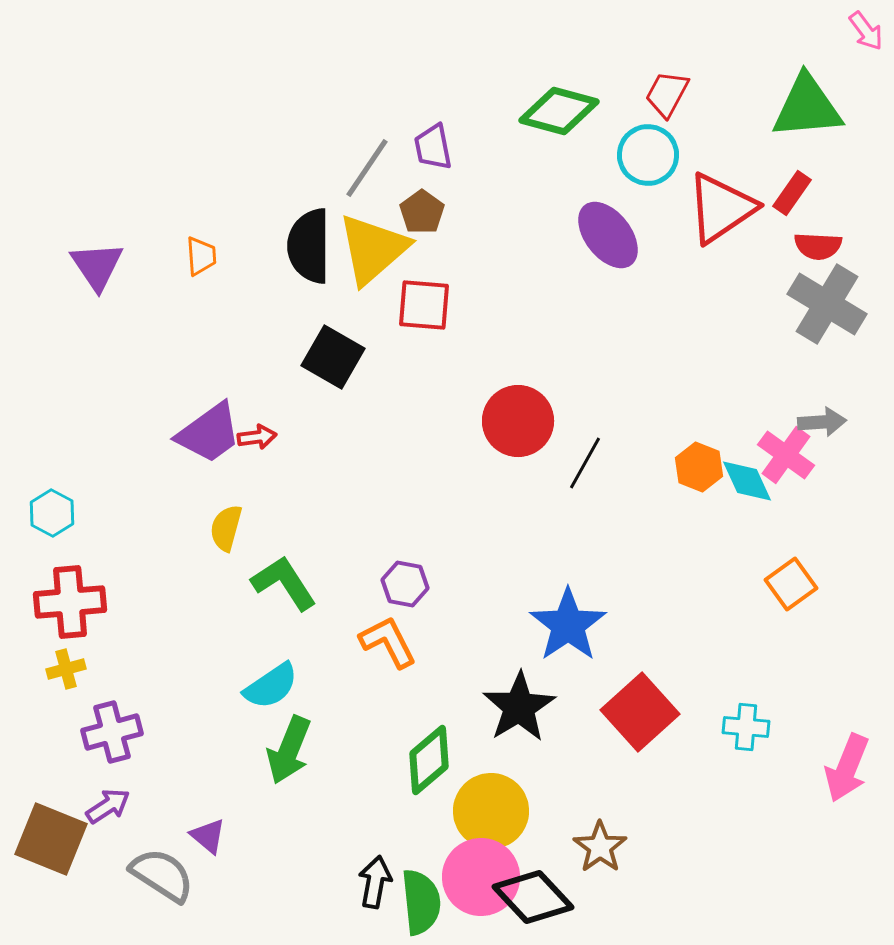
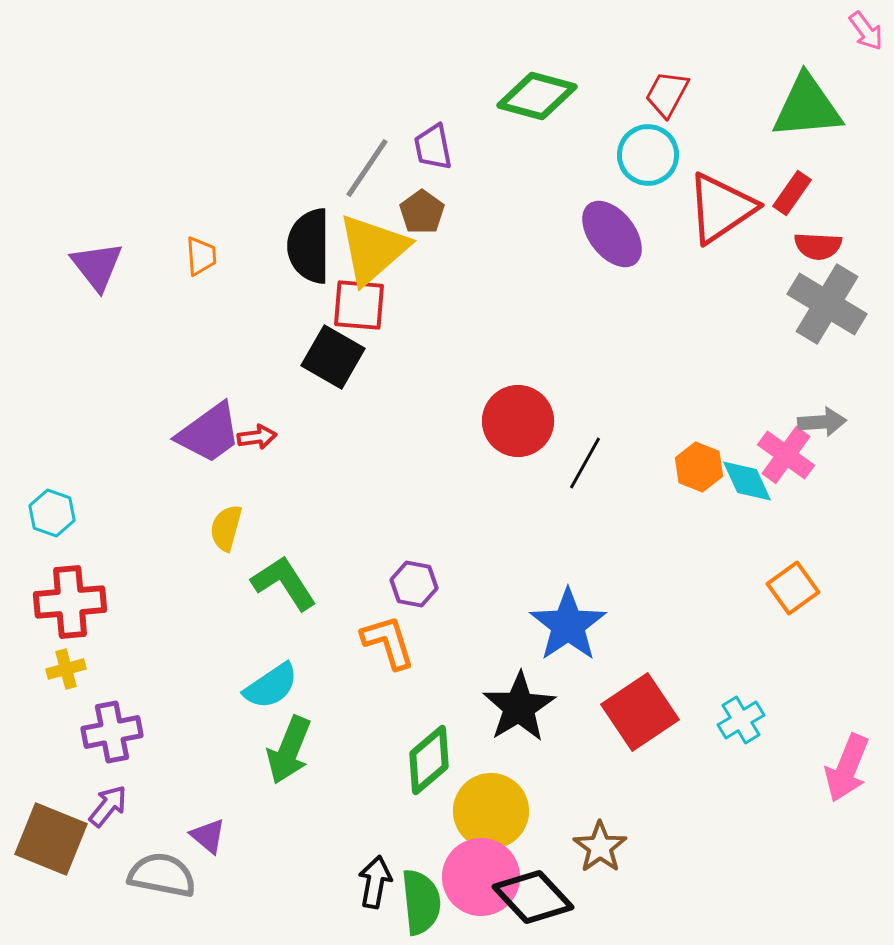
green diamond at (559, 111): moved 22 px left, 15 px up
purple ellipse at (608, 235): moved 4 px right, 1 px up
purple triangle at (97, 266): rotated 4 degrees counterclockwise
red square at (424, 305): moved 65 px left
cyan hexagon at (52, 513): rotated 9 degrees counterclockwise
purple hexagon at (405, 584): moved 9 px right
orange square at (791, 584): moved 2 px right, 4 px down
orange L-shape at (388, 642): rotated 10 degrees clockwise
red square at (640, 712): rotated 8 degrees clockwise
cyan cross at (746, 727): moved 5 px left, 7 px up; rotated 36 degrees counterclockwise
purple cross at (112, 732): rotated 4 degrees clockwise
purple arrow at (108, 806): rotated 18 degrees counterclockwise
gray semicircle at (162, 875): rotated 22 degrees counterclockwise
